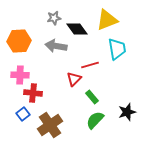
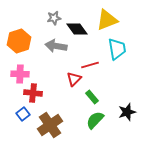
orange hexagon: rotated 15 degrees counterclockwise
pink cross: moved 1 px up
